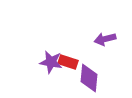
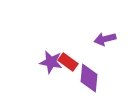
red rectangle: rotated 18 degrees clockwise
